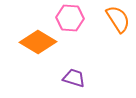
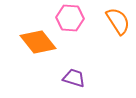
orange semicircle: moved 2 px down
orange diamond: rotated 21 degrees clockwise
